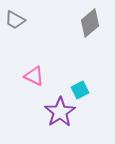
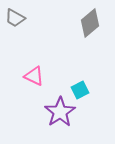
gray trapezoid: moved 2 px up
